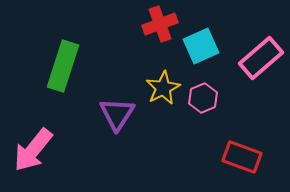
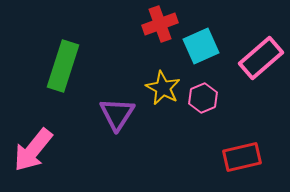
yellow star: rotated 16 degrees counterclockwise
red rectangle: rotated 33 degrees counterclockwise
